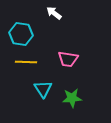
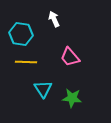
white arrow: moved 6 px down; rotated 28 degrees clockwise
pink trapezoid: moved 2 px right, 2 px up; rotated 40 degrees clockwise
green star: rotated 12 degrees clockwise
